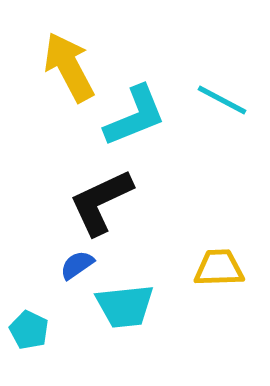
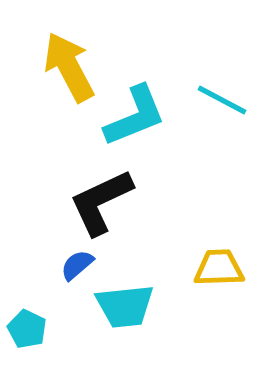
blue semicircle: rotated 6 degrees counterclockwise
cyan pentagon: moved 2 px left, 1 px up
